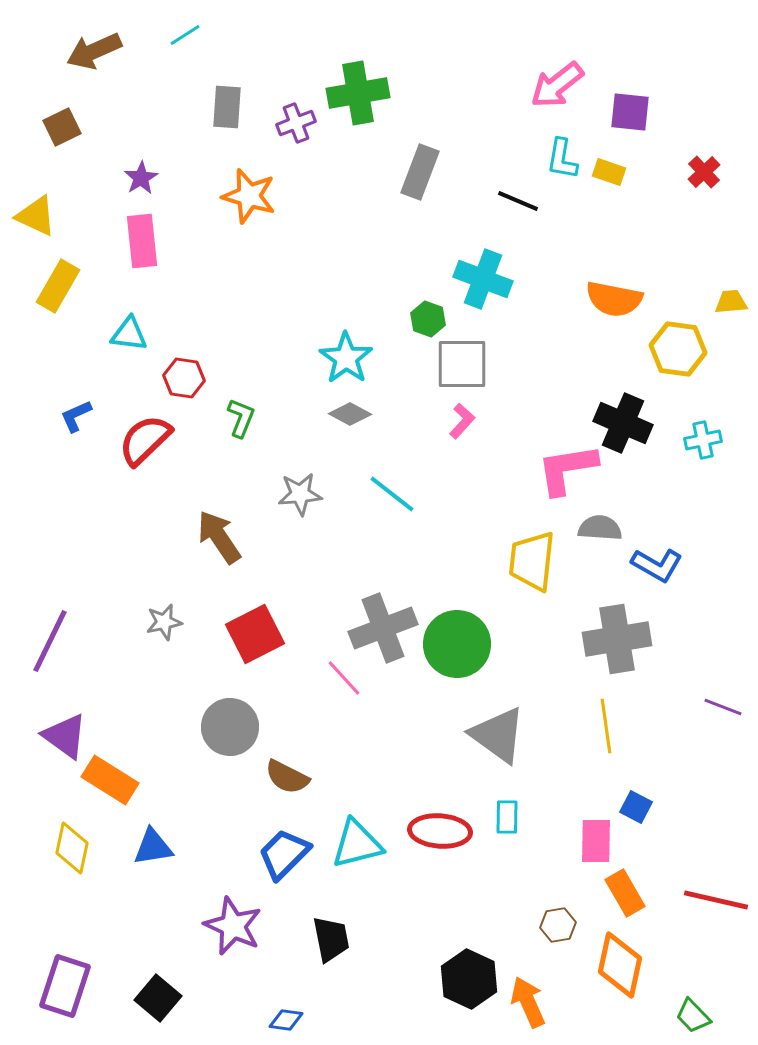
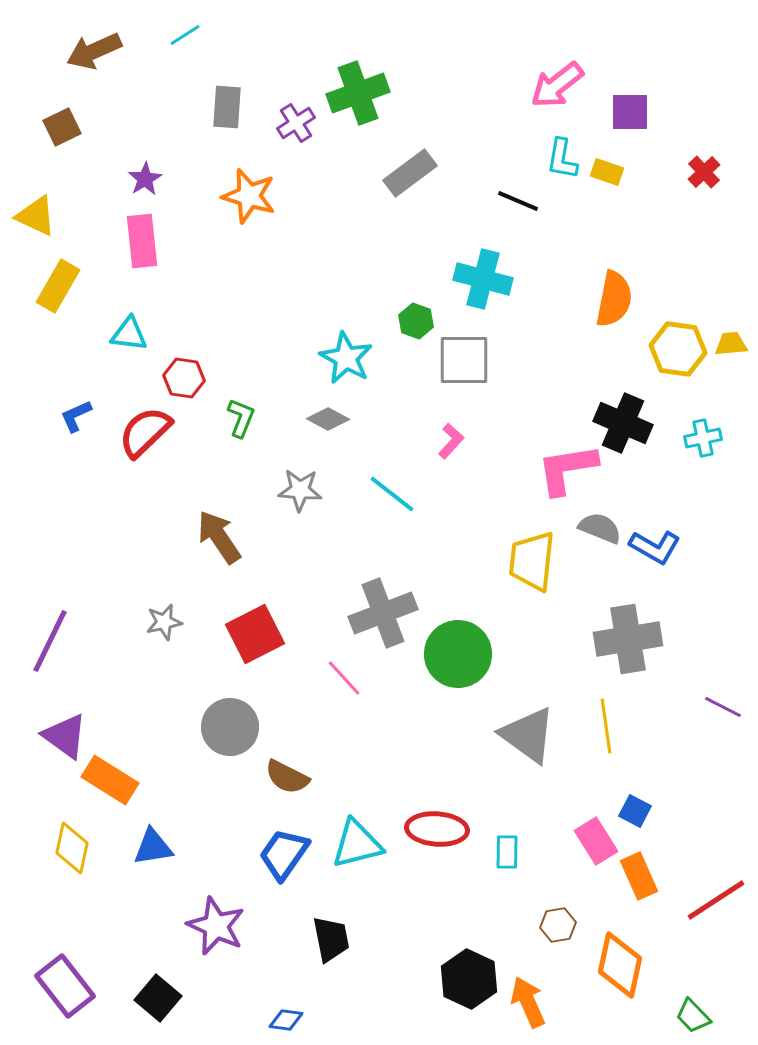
green cross at (358, 93): rotated 10 degrees counterclockwise
purple square at (630, 112): rotated 6 degrees counterclockwise
purple cross at (296, 123): rotated 12 degrees counterclockwise
gray rectangle at (420, 172): moved 10 px left, 1 px down; rotated 32 degrees clockwise
yellow rectangle at (609, 172): moved 2 px left
purple star at (141, 178): moved 4 px right, 1 px down
cyan cross at (483, 279): rotated 6 degrees counterclockwise
orange semicircle at (614, 299): rotated 90 degrees counterclockwise
yellow trapezoid at (731, 302): moved 42 px down
green hexagon at (428, 319): moved 12 px left, 2 px down
cyan star at (346, 358): rotated 6 degrees counterclockwise
gray square at (462, 364): moved 2 px right, 4 px up
gray diamond at (350, 414): moved 22 px left, 5 px down
pink L-shape at (462, 421): moved 11 px left, 20 px down
red semicircle at (145, 440): moved 8 px up
cyan cross at (703, 440): moved 2 px up
gray star at (300, 494): moved 4 px up; rotated 9 degrees clockwise
gray semicircle at (600, 528): rotated 18 degrees clockwise
blue L-shape at (657, 565): moved 2 px left, 18 px up
gray cross at (383, 628): moved 15 px up
gray cross at (617, 639): moved 11 px right
green circle at (457, 644): moved 1 px right, 10 px down
purple line at (723, 707): rotated 6 degrees clockwise
gray triangle at (498, 735): moved 30 px right
blue square at (636, 807): moved 1 px left, 4 px down
cyan rectangle at (507, 817): moved 35 px down
red ellipse at (440, 831): moved 3 px left, 2 px up
pink rectangle at (596, 841): rotated 33 degrees counterclockwise
blue trapezoid at (284, 854): rotated 10 degrees counterclockwise
orange rectangle at (625, 893): moved 14 px right, 17 px up; rotated 6 degrees clockwise
red line at (716, 900): rotated 46 degrees counterclockwise
purple star at (233, 926): moved 17 px left
purple rectangle at (65, 986): rotated 56 degrees counterclockwise
